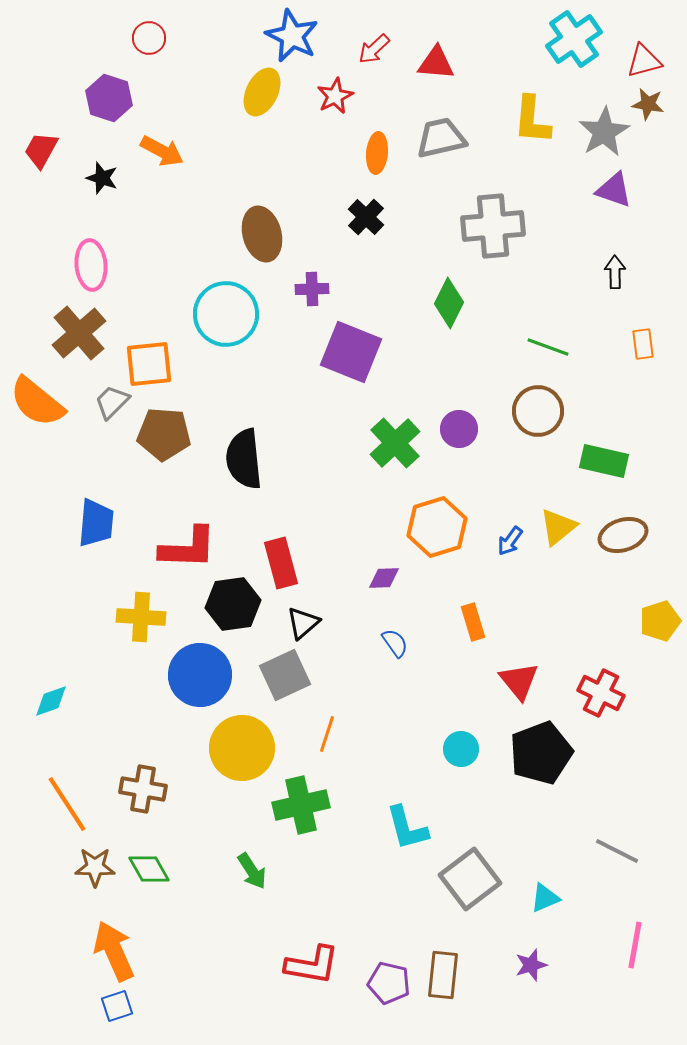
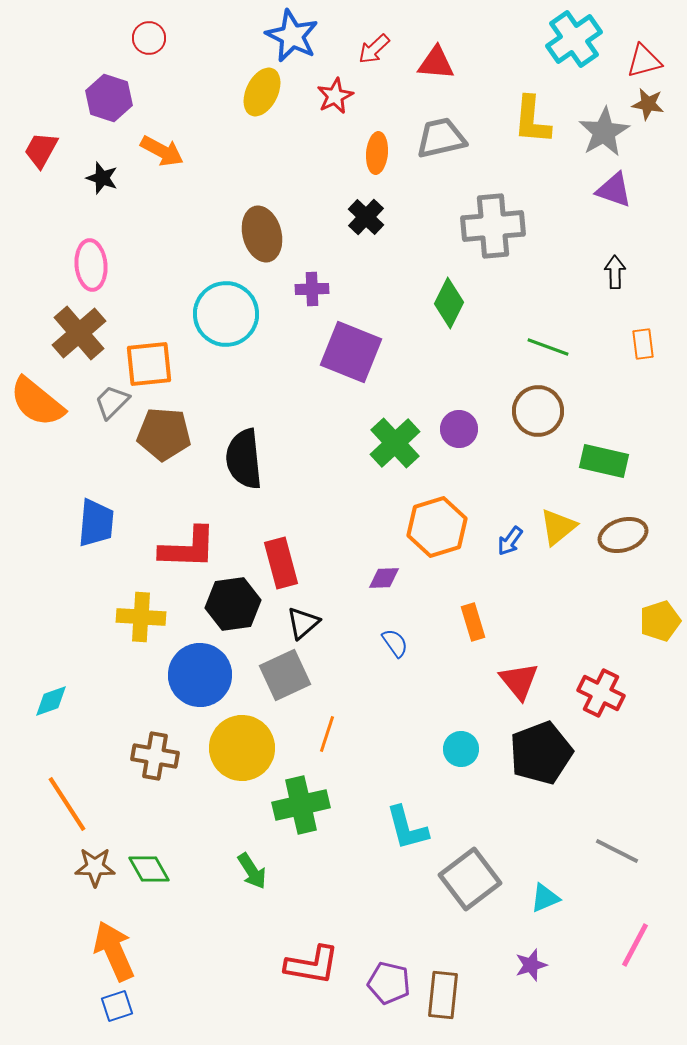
brown cross at (143, 789): moved 12 px right, 33 px up
pink line at (635, 945): rotated 18 degrees clockwise
brown rectangle at (443, 975): moved 20 px down
